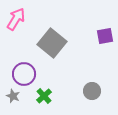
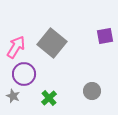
pink arrow: moved 28 px down
green cross: moved 5 px right, 2 px down
